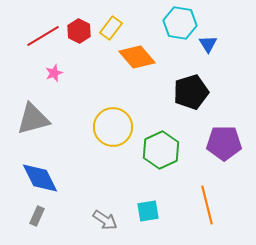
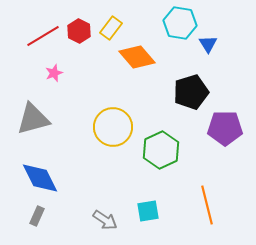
purple pentagon: moved 1 px right, 15 px up
